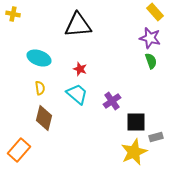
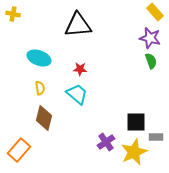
red star: rotated 16 degrees counterclockwise
purple cross: moved 6 px left, 41 px down
gray rectangle: rotated 16 degrees clockwise
